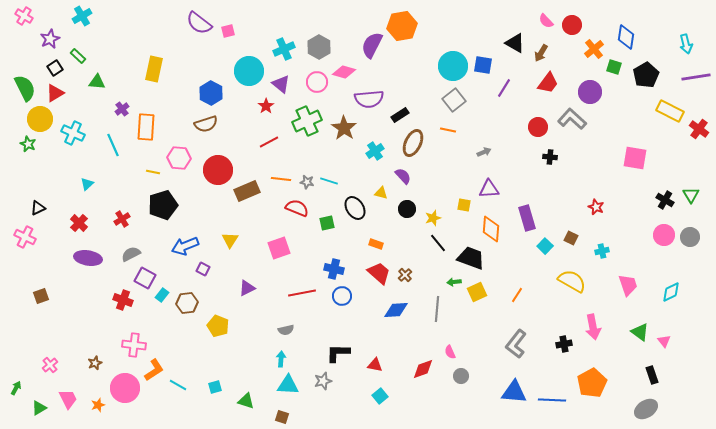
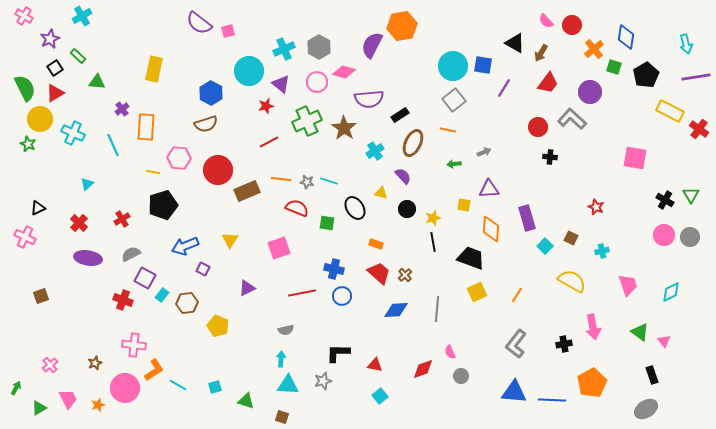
red star at (266, 106): rotated 21 degrees clockwise
green square at (327, 223): rotated 21 degrees clockwise
black line at (438, 243): moved 5 px left, 1 px up; rotated 30 degrees clockwise
green arrow at (454, 282): moved 118 px up
